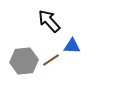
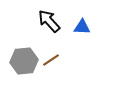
blue triangle: moved 10 px right, 19 px up
